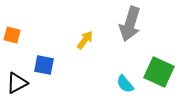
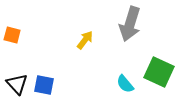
blue square: moved 20 px down
black triangle: moved 1 px down; rotated 45 degrees counterclockwise
